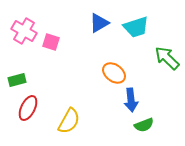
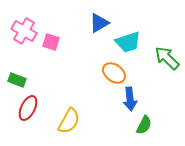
cyan trapezoid: moved 8 px left, 15 px down
green rectangle: rotated 36 degrees clockwise
blue arrow: moved 1 px left, 1 px up
green semicircle: rotated 42 degrees counterclockwise
